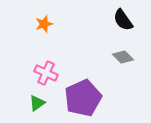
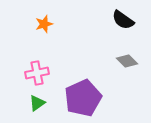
black semicircle: rotated 20 degrees counterclockwise
gray diamond: moved 4 px right, 4 px down
pink cross: moved 9 px left; rotated 35 degrees counterclockwise
